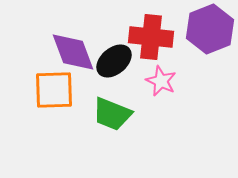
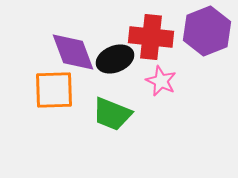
purple hexagon: moved 3 px left, 2 px down
black ellipse: moved 1 px right, 2 px up; rotated 18 degrees clockwise
